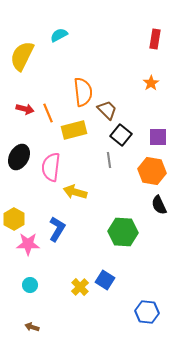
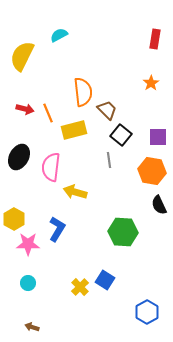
cyan circle: moved 2 px left, 2 px up
blue hexagon: rotated 25 degrees clockwise
